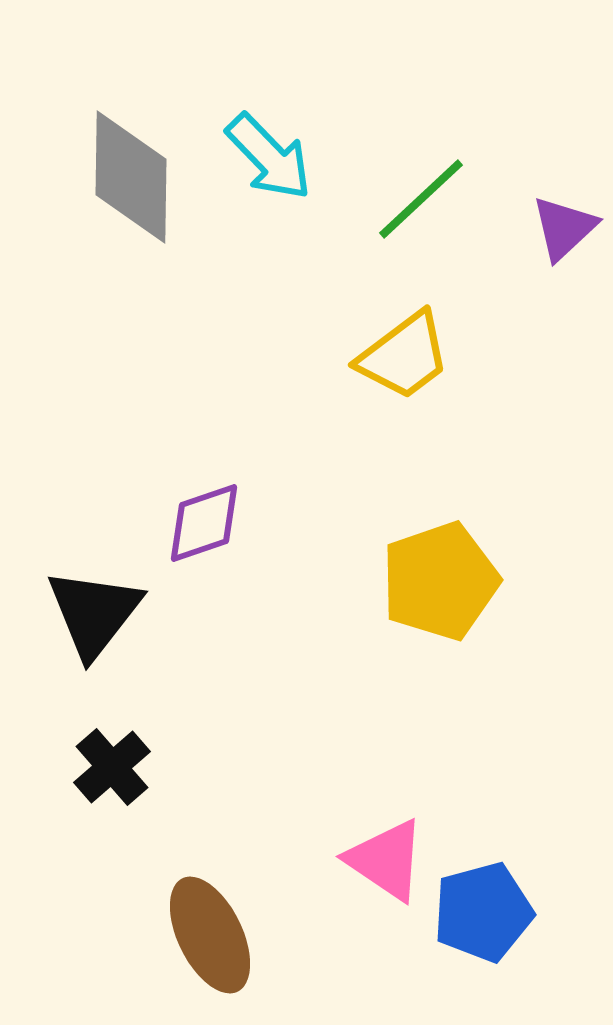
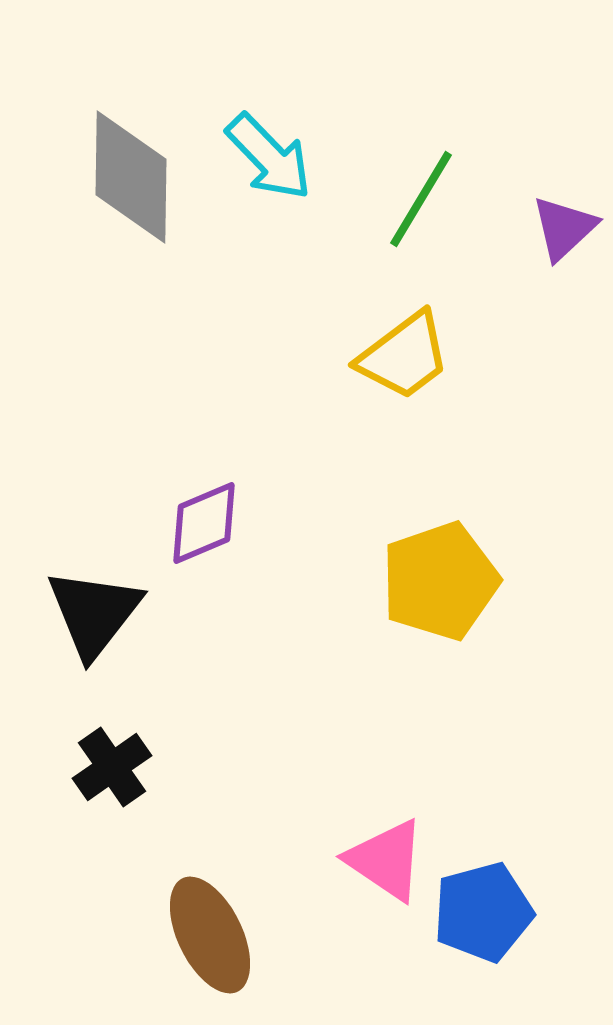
green line: rotated 16 degrees counterclockwise
purple diamond: rotated 4 degrees counterclockwise
black cross: rotated 6 degrees clockwise
